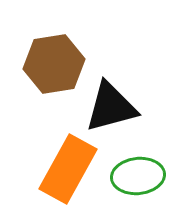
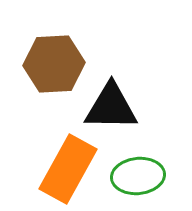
brown hexagon: rotated 6 degrees clockwise
black triangle: rotated 16 degrees clockwise
